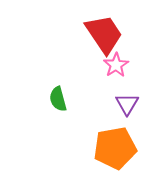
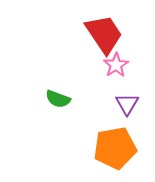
green semicircle: rotated 55 degrees counterclockwise
